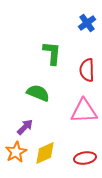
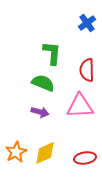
green semicircle: moved 5 px right, 10 px up
pink triangle: moved 4 px left, 5 px up
purple arrow: moved 15 px right, 15 px up; rotated 60 degrees clockwise
